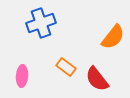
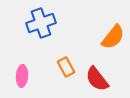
orange rectangle: rotated 24 degrees clockwise
